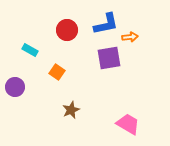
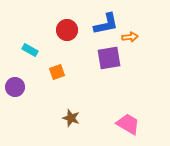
orange square: rotated 35 degrees clockwise
brown star: moved 8 px down; rotated 30 degrees counterclockwise
